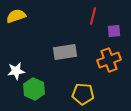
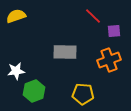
red line: rotated 60 degrees counterclockwise
gray rectangle: rotated 10 degrees clockwise
green hexagon: moved 2 px down; rotated 15 degrees clockwise
